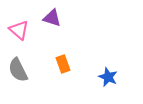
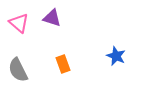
pink triangle: moved 7 px up
blue star: moved 8 px right, 21 px up
